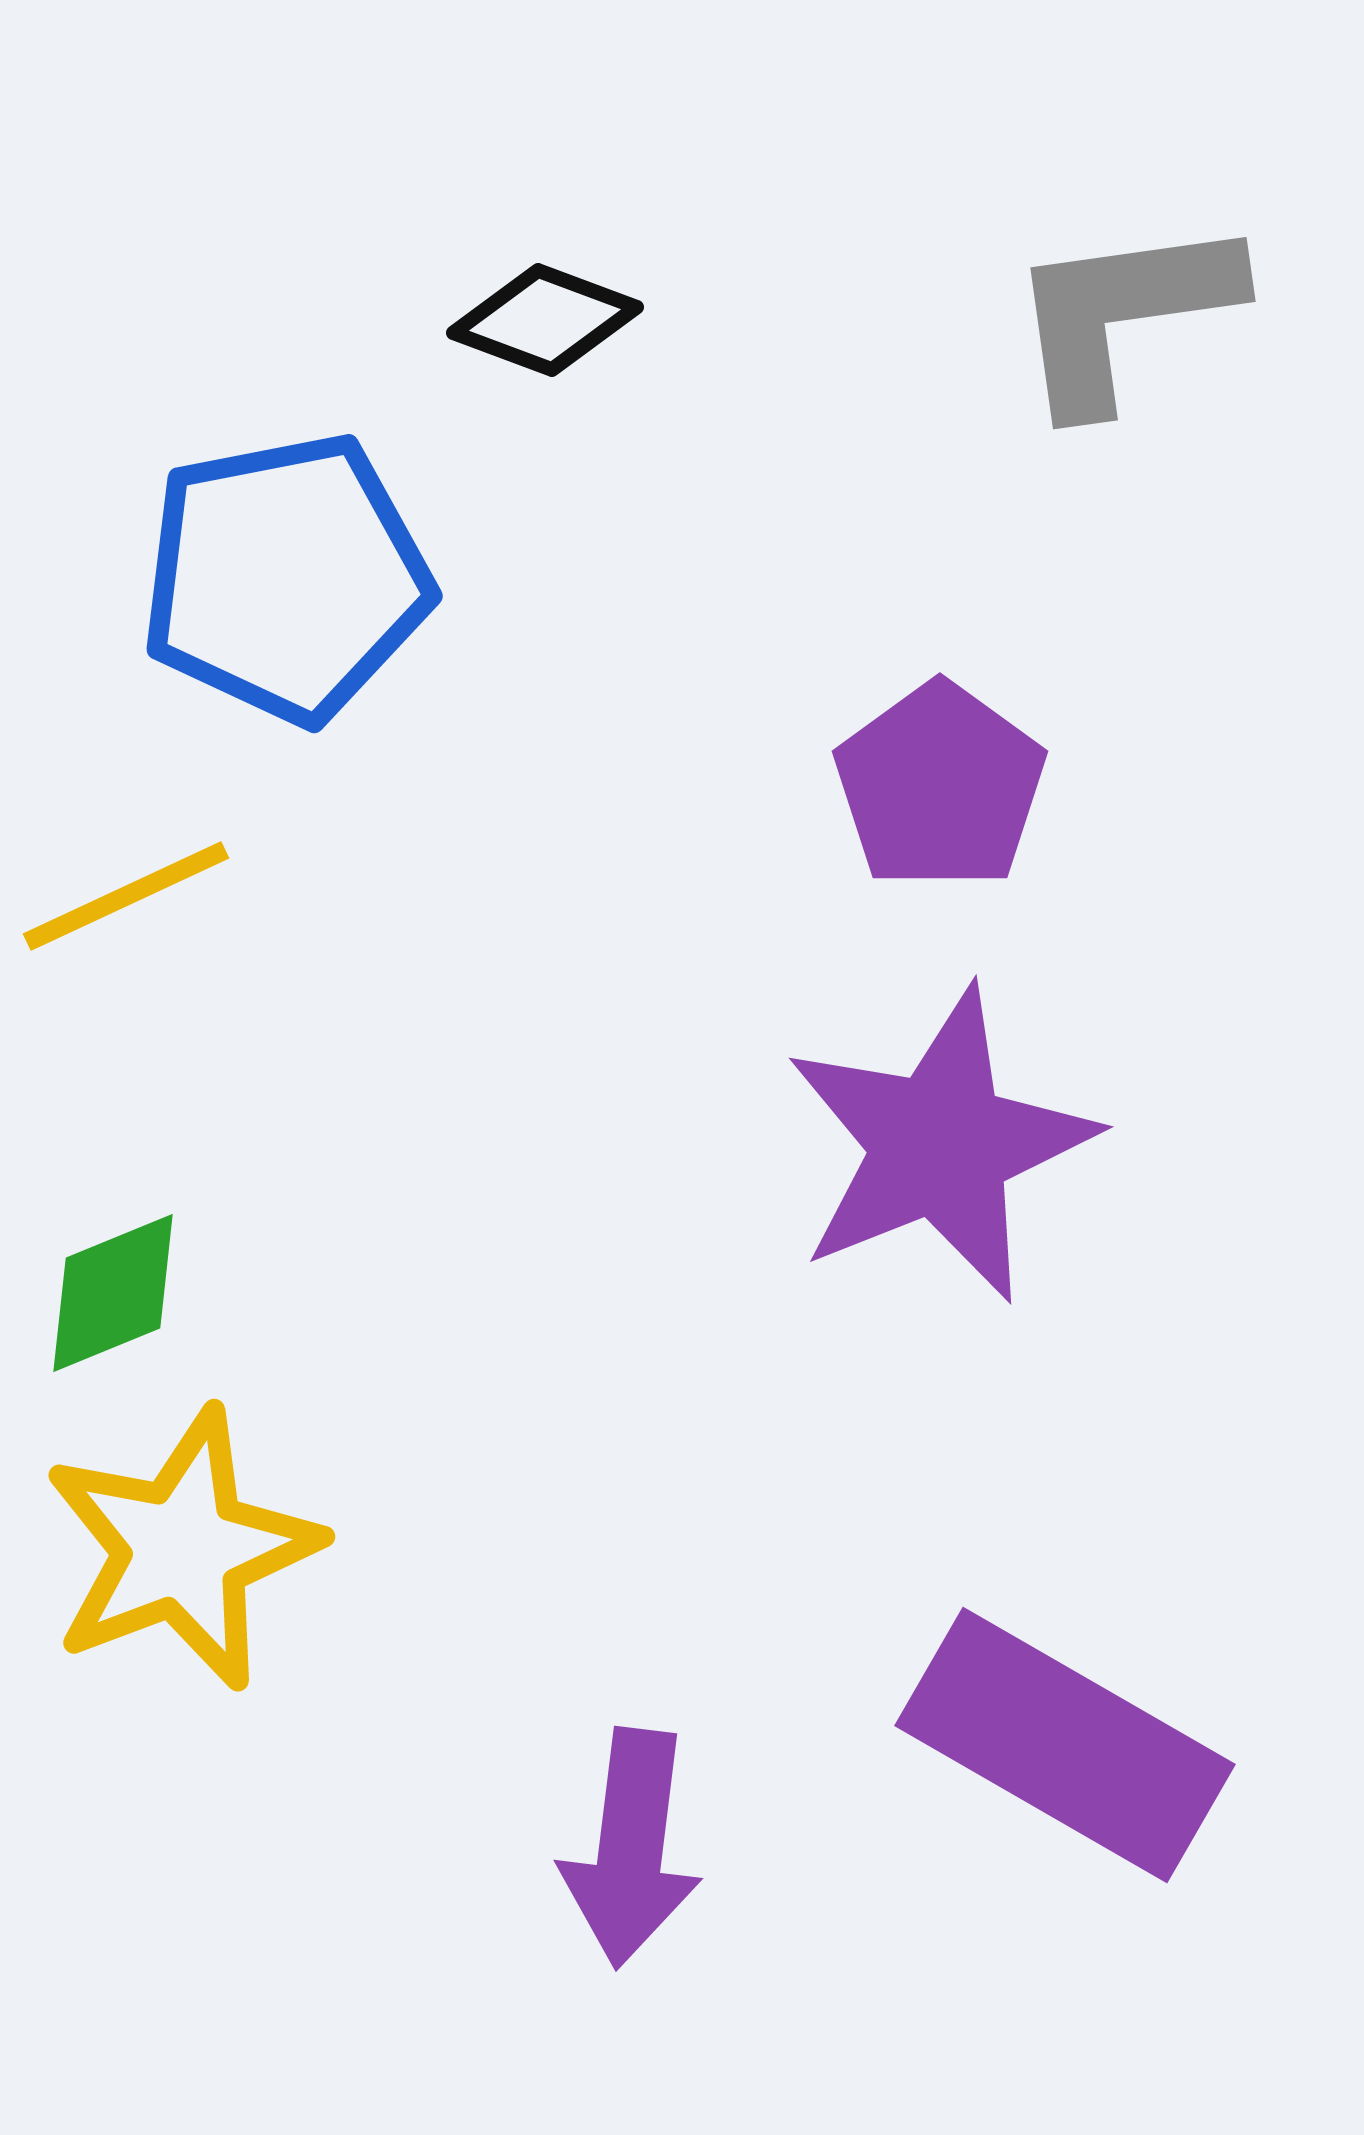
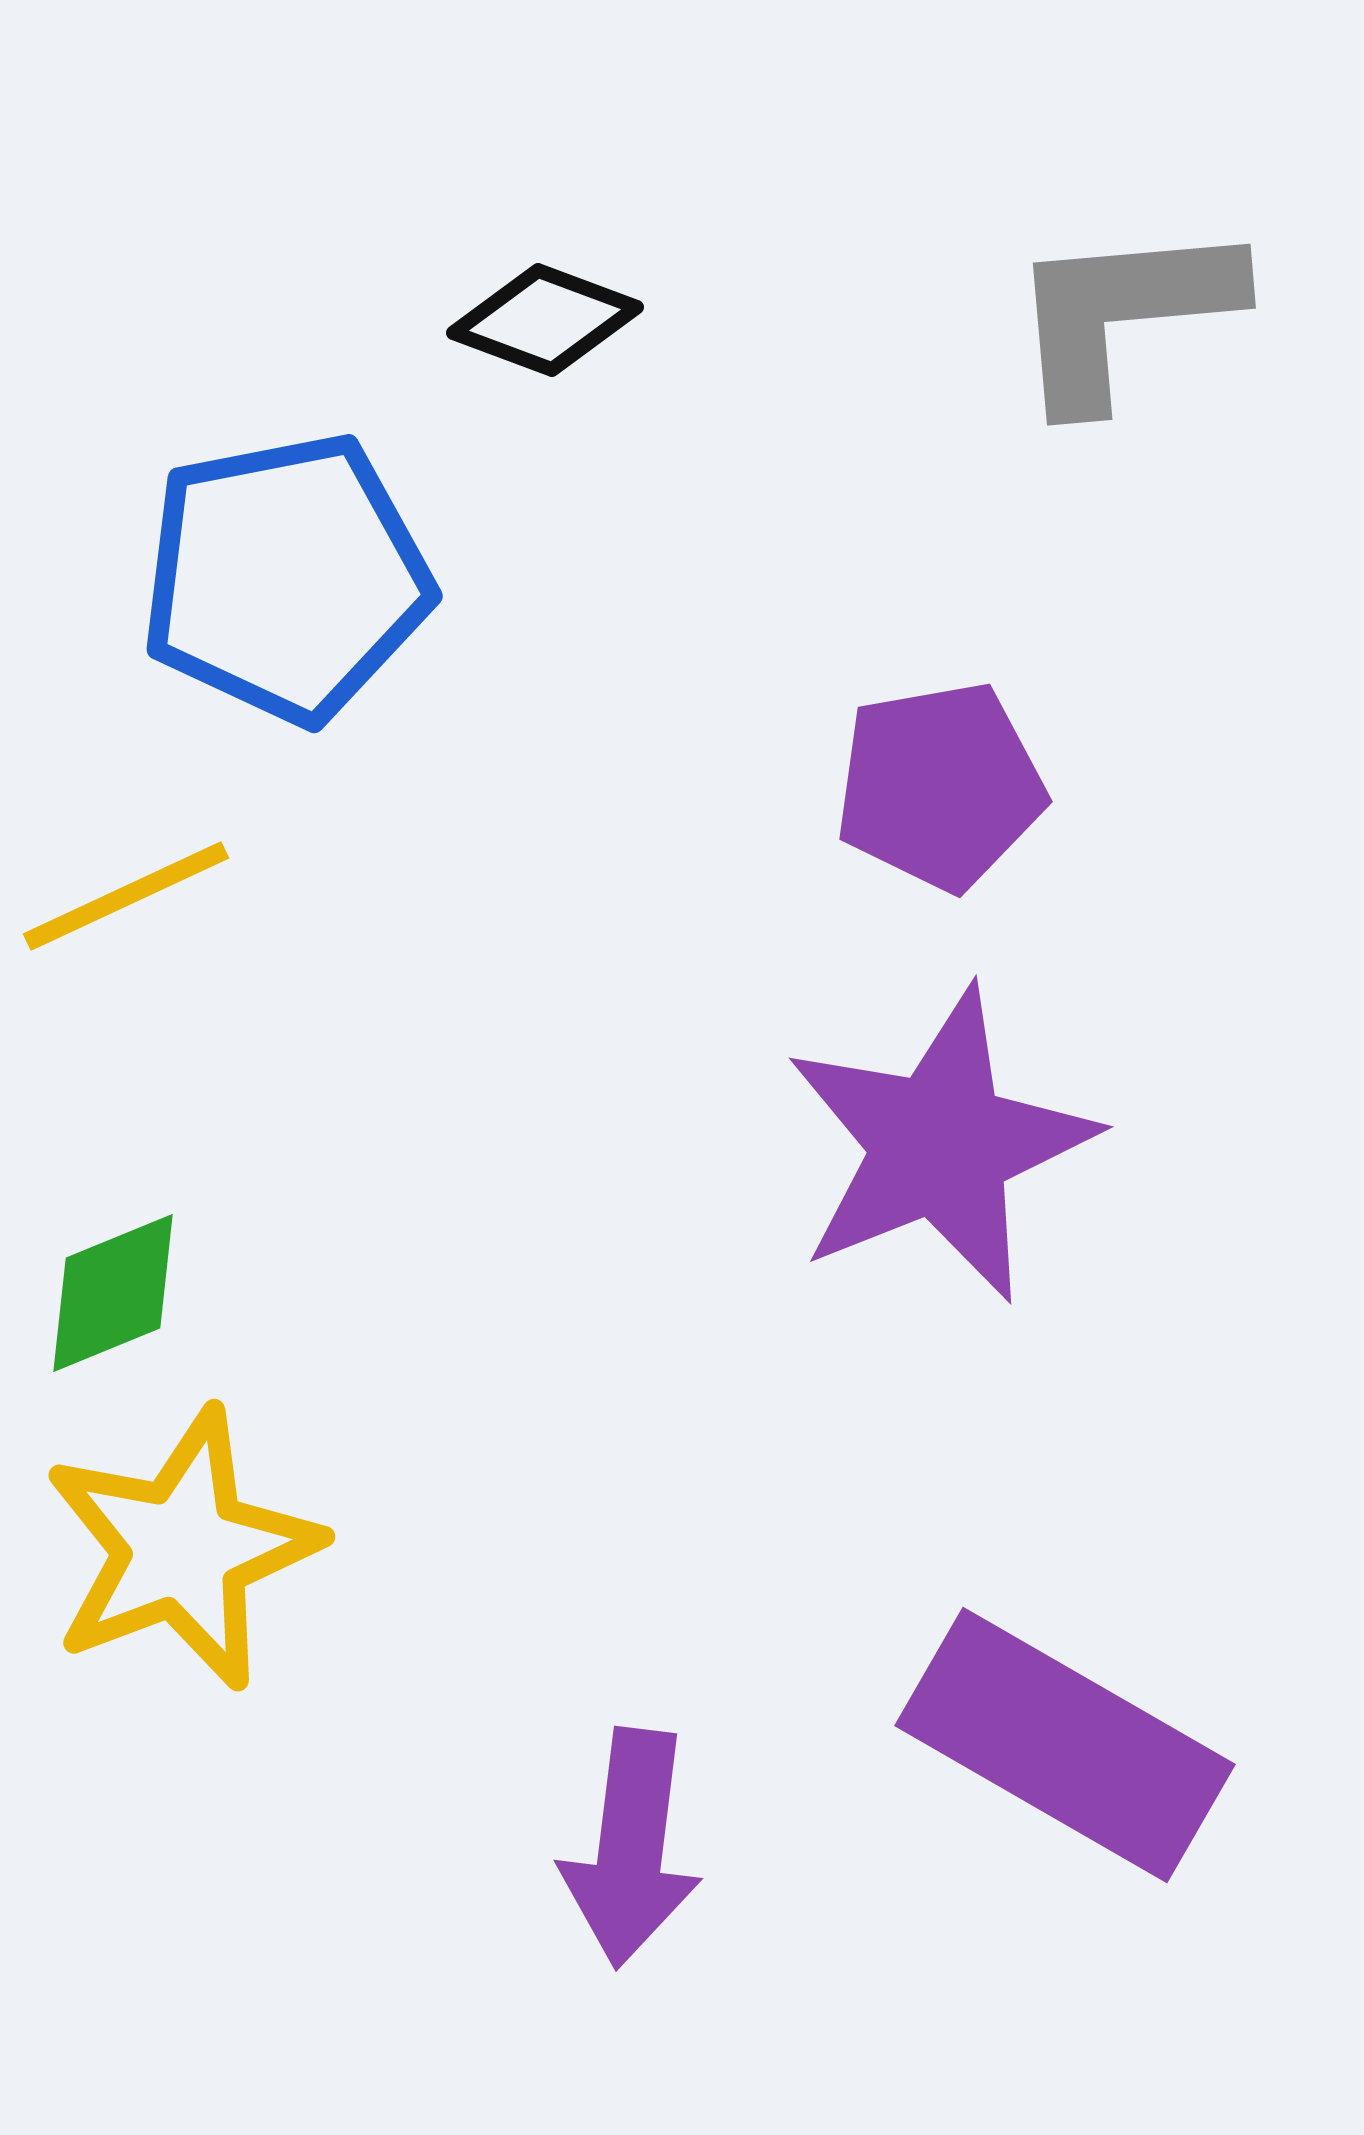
gray L-shape: rotated 3 degrees clockwise
purple pentagon: rotated 26 degrees clockwise
